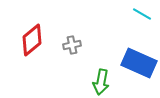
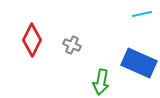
cyan line: rotated 42 degrees counterclockwise
red diamond: rotated 24 degrees counterclockwise
gray cross: rotated 36 degrees clockwise
